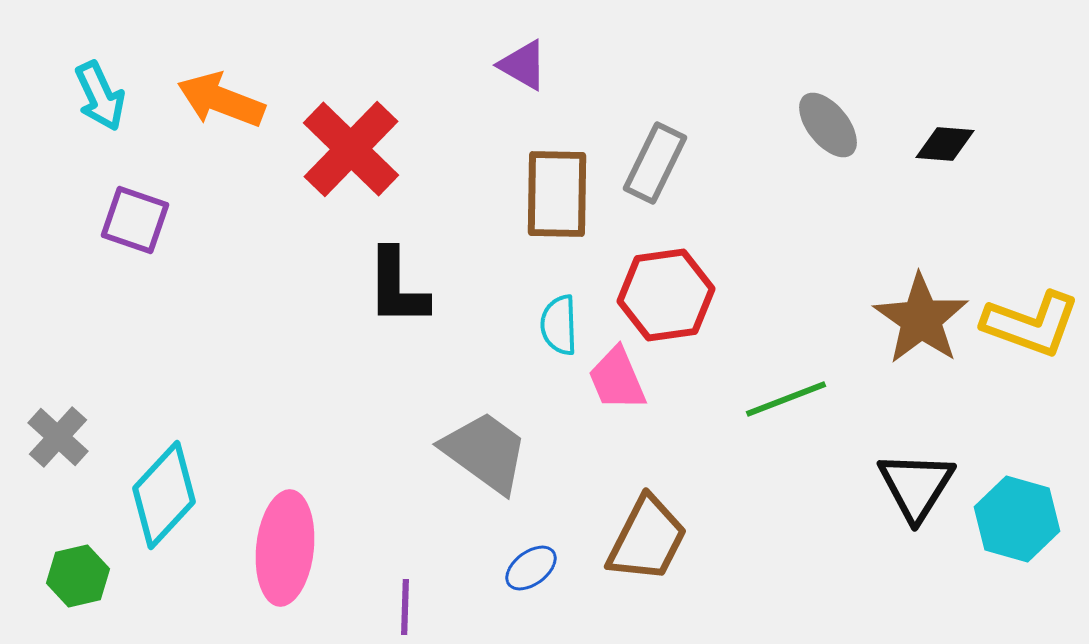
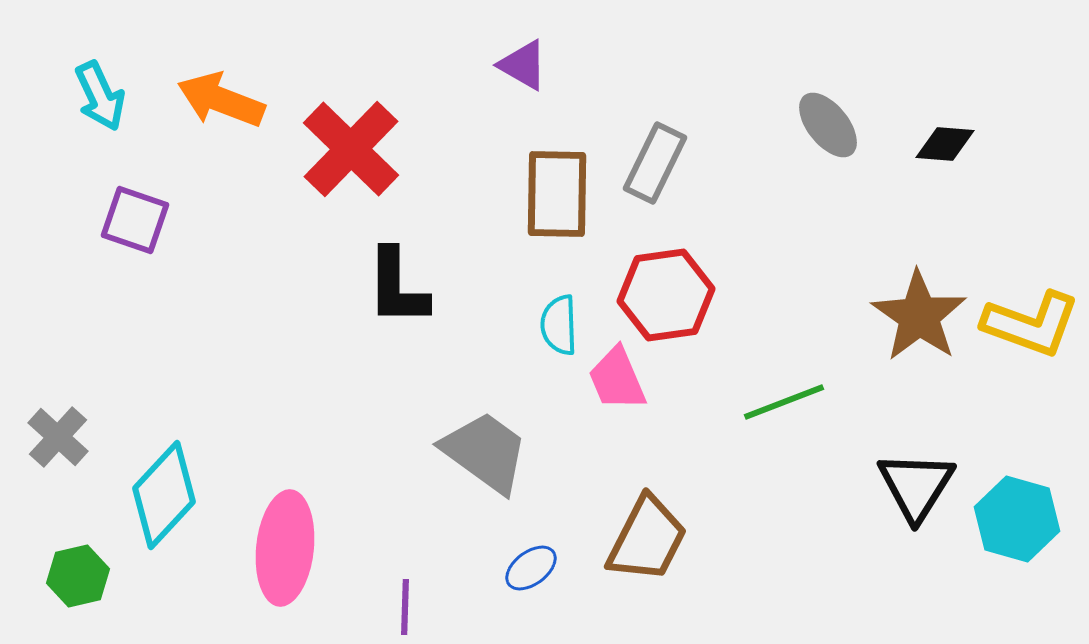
brown star: moved 2 px left, 3 px up
green line: moved 2 px left, 3 px down
